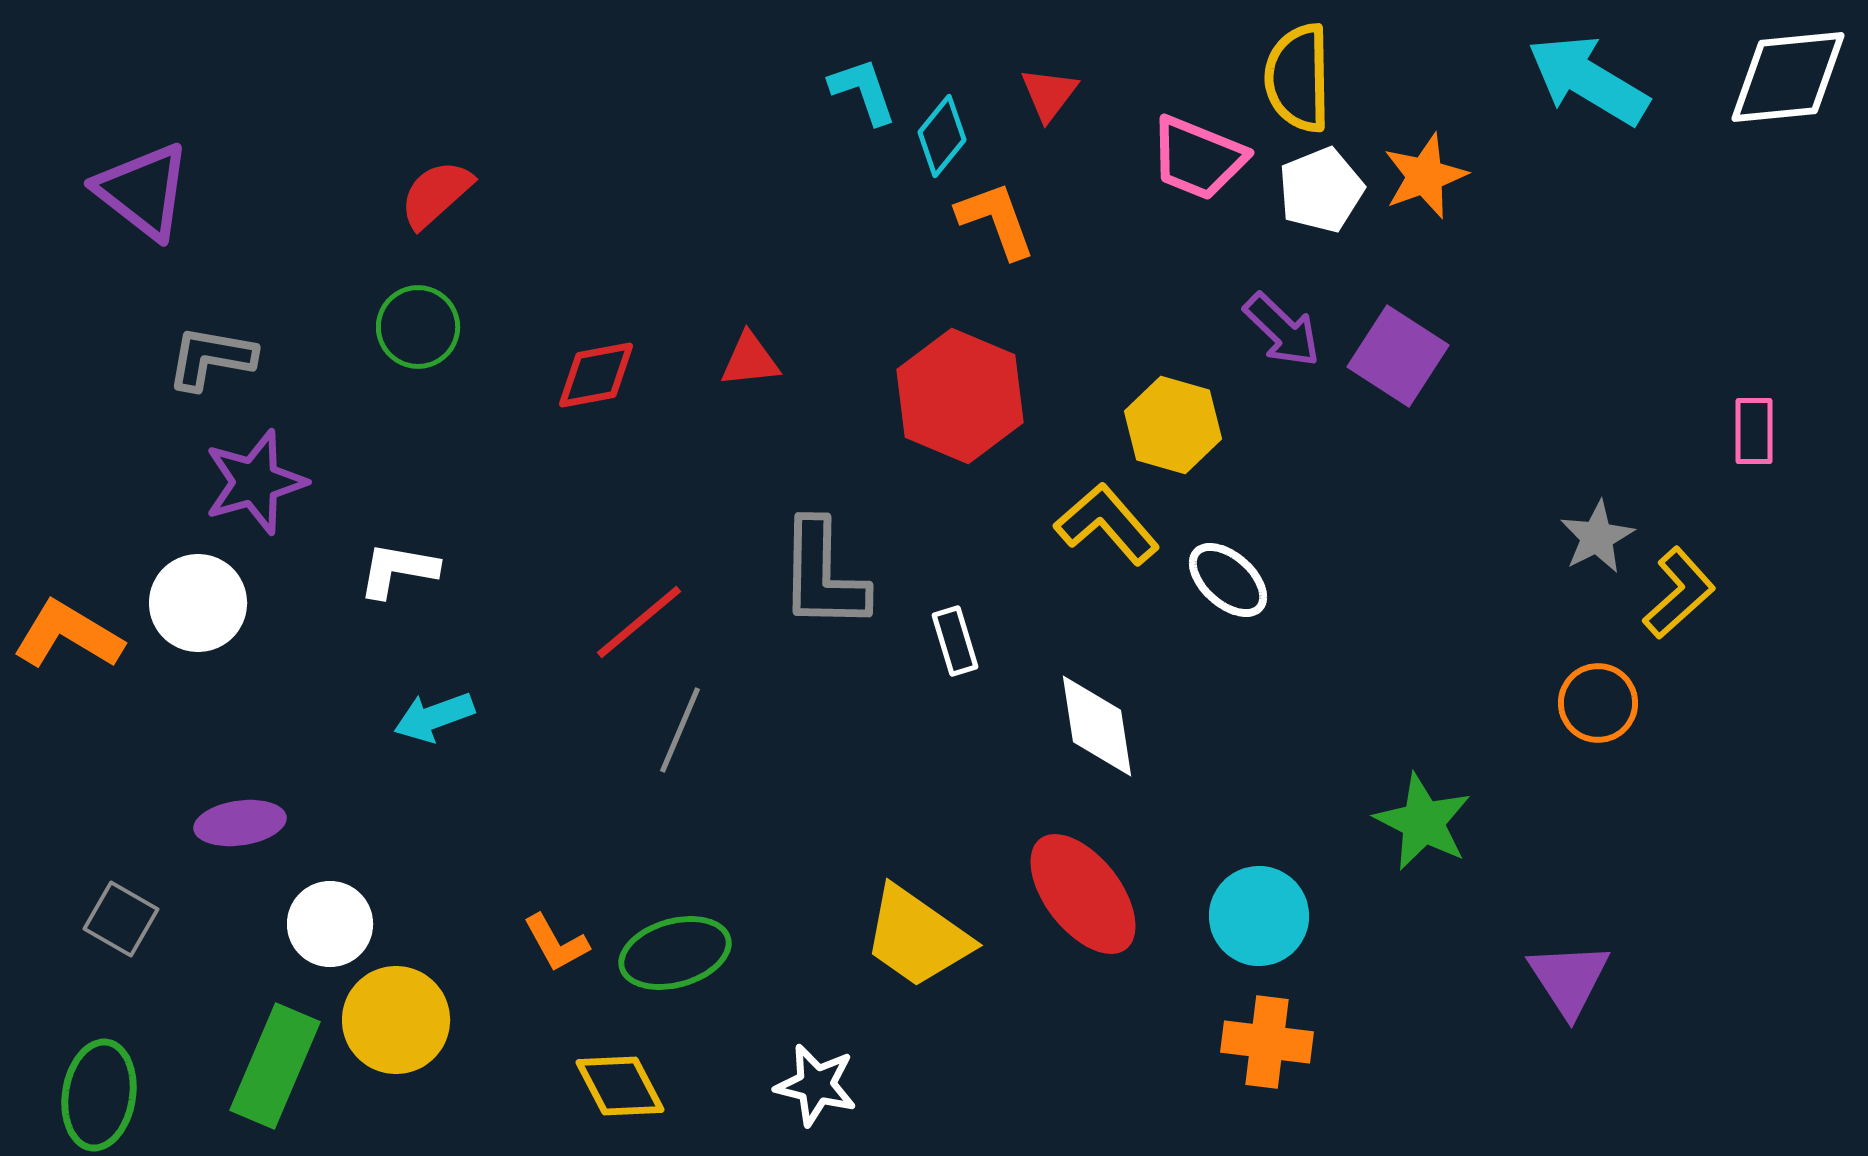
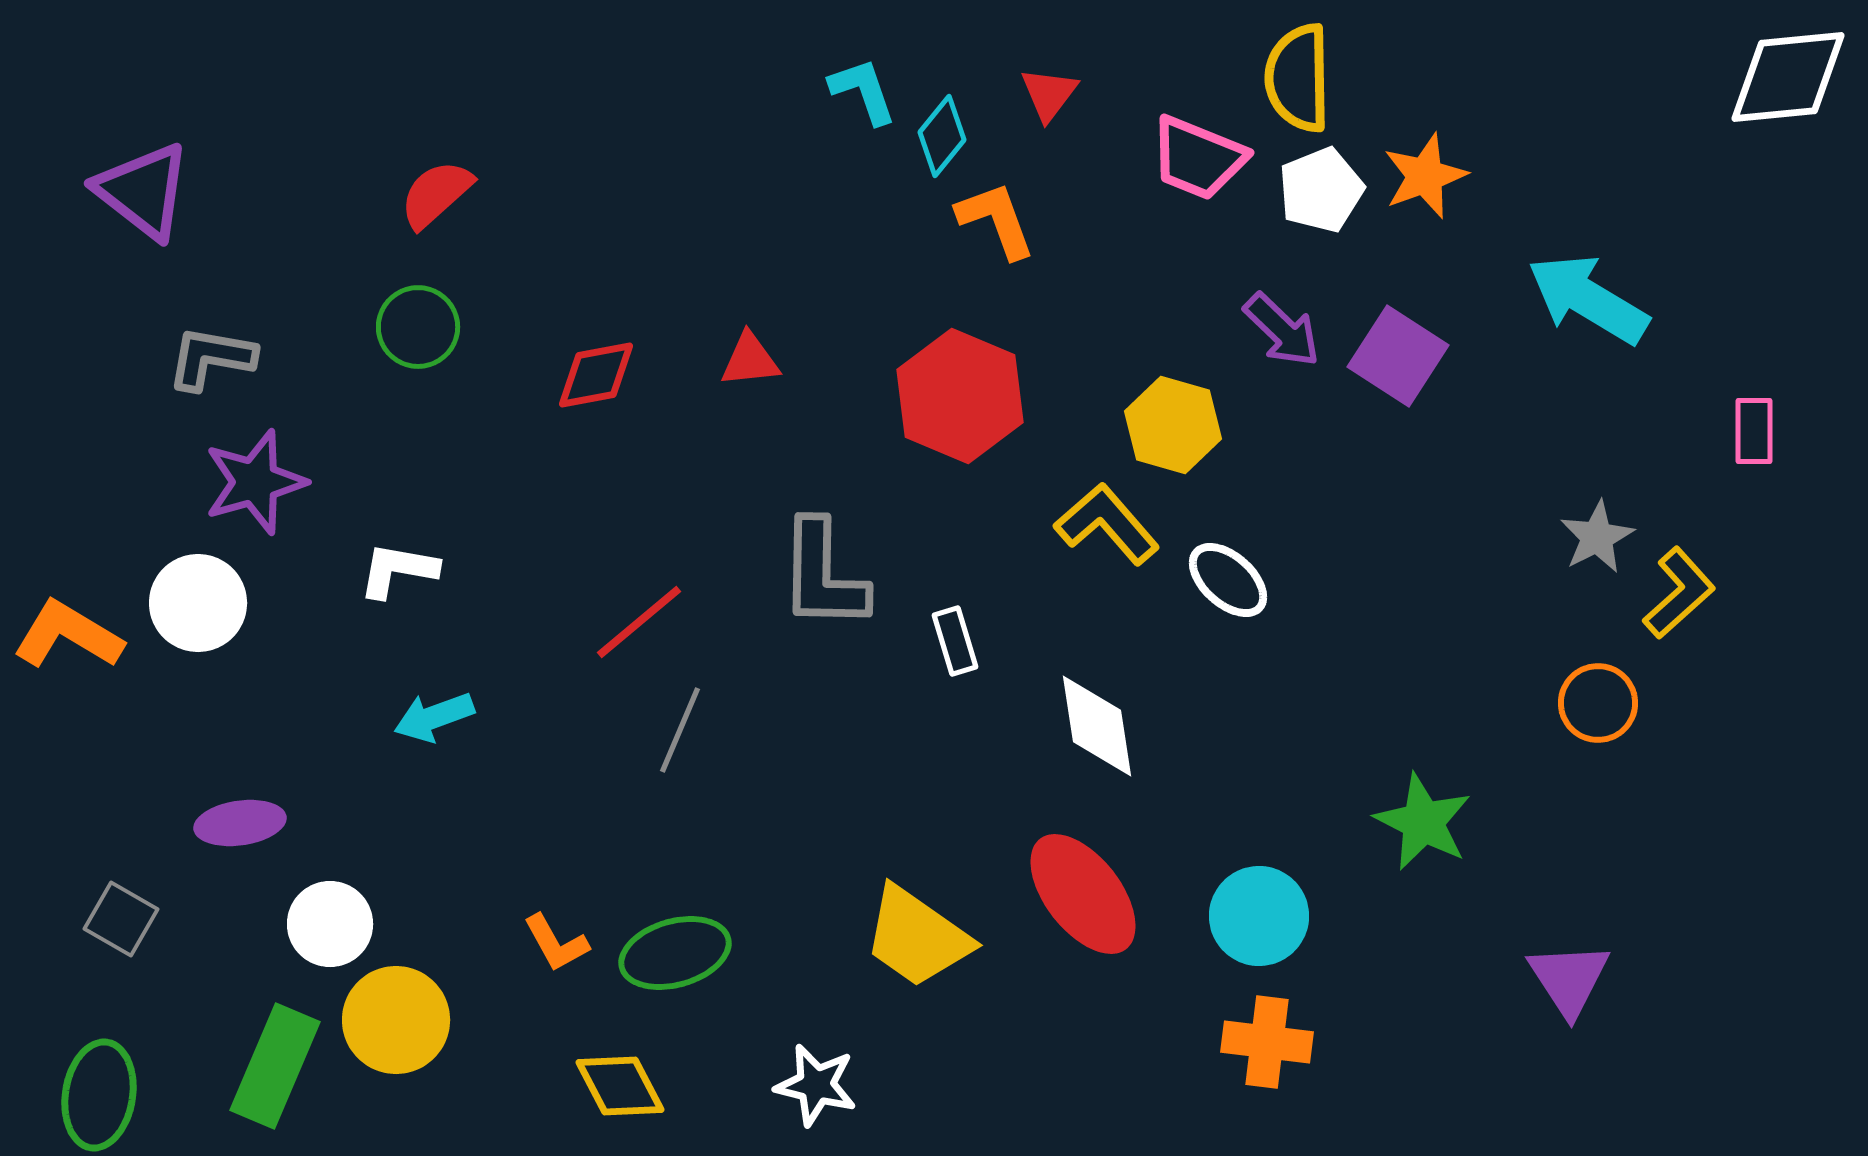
cyan arrow at (1588, 80): moved 219 px down
